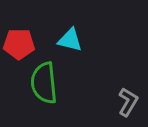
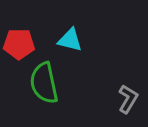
green semicircle: rotated 6 degrees counterclockwise
gray L-shape: moved 3 px up
